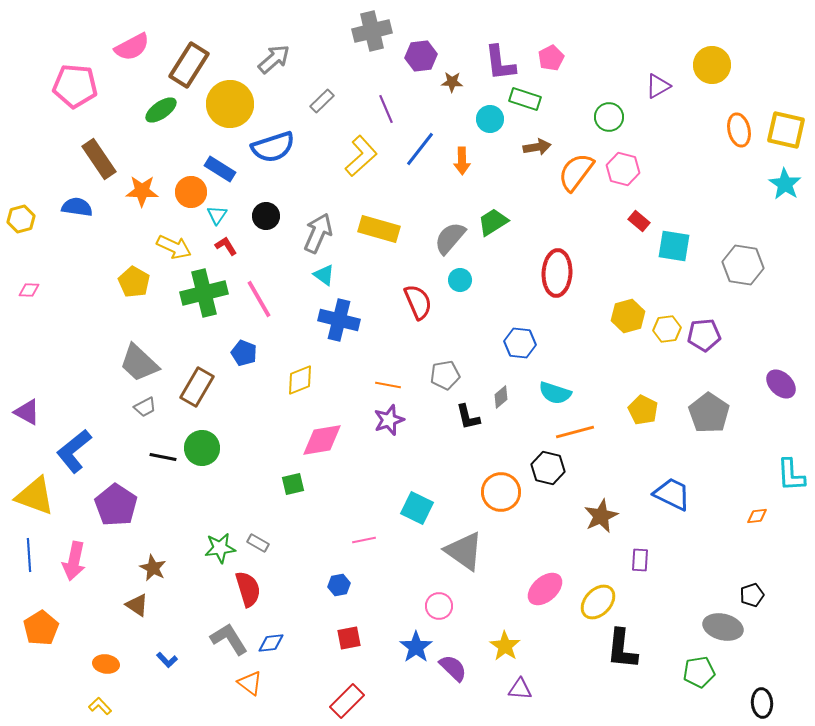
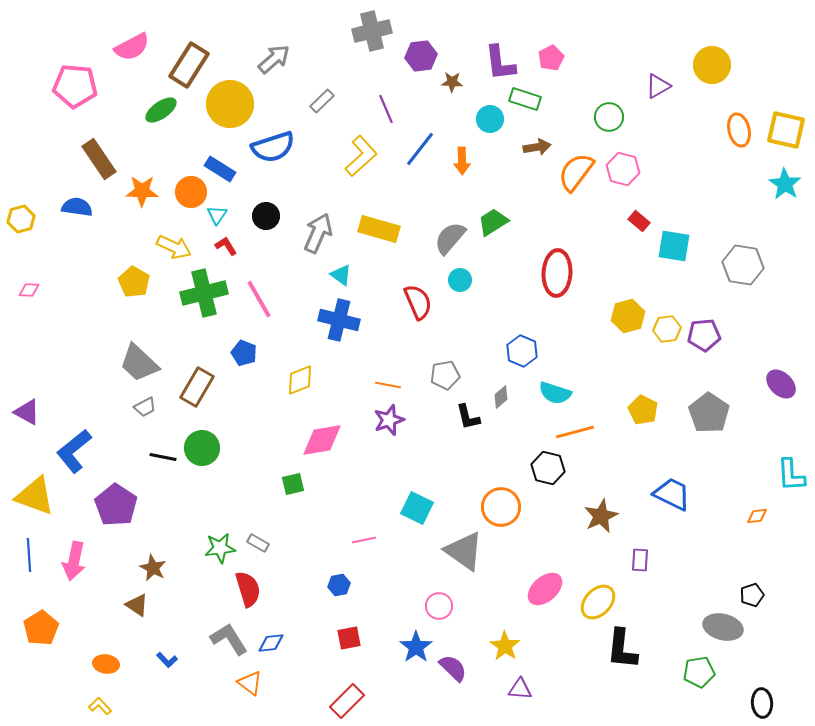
cyan triangle at (324, 275): moved 17 px right
blue hexagon at (520, 343): moved 2 px right, 8 px down; rotated 16 degrees clockwise
orange circle at (501, 492): moved 15 px down
